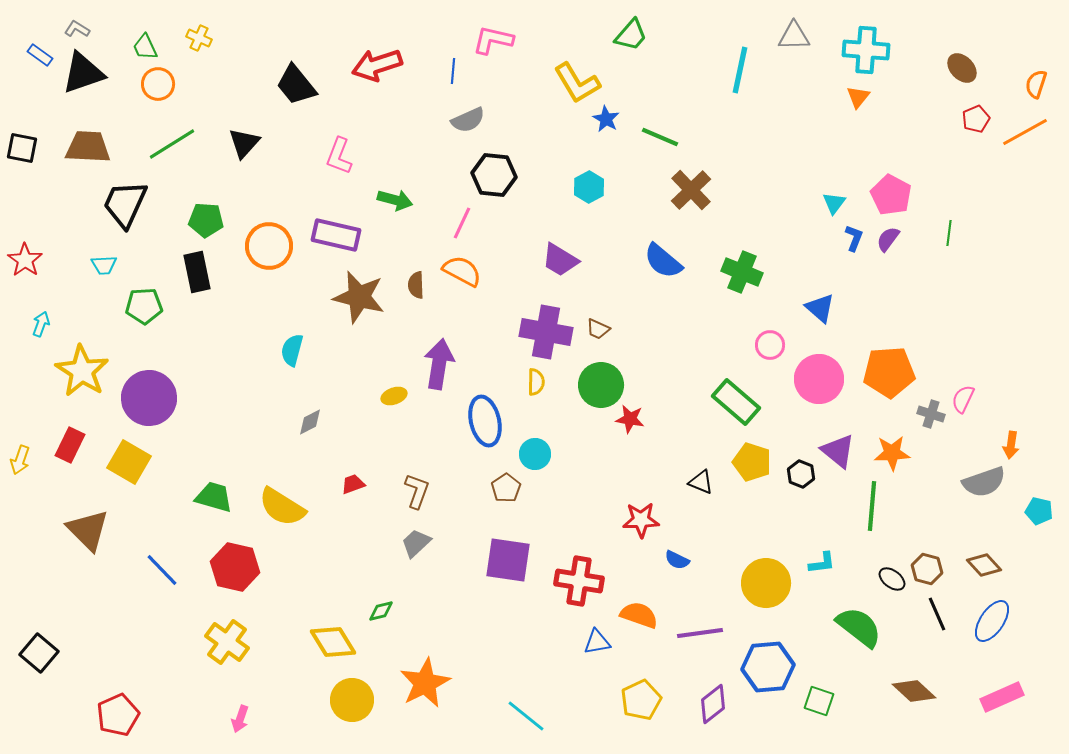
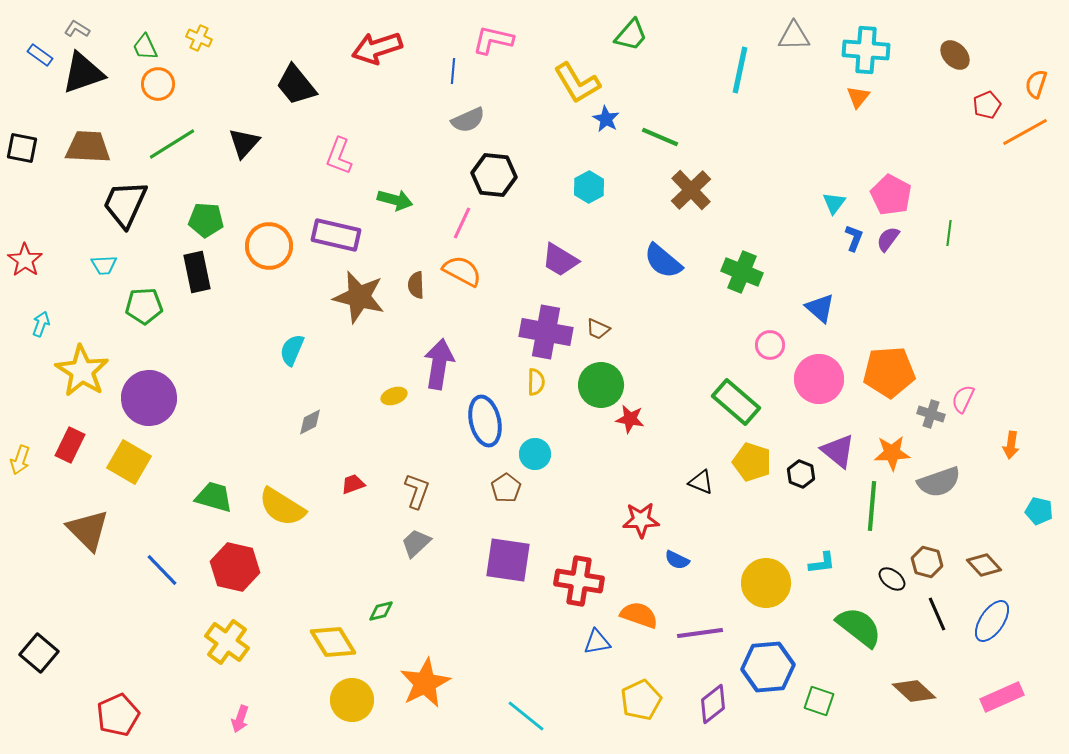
red arrow at (377, 65): moved 17 px up
brown ellipse at (962, 68): moved 7 px left, 13 px up
red pentagon at (976, 119): moved 11 px right, 14 px up
cyan semicircle at (292, 350): rotated 8 degrees clockwise
gray semicircle at (984, 482): moved 45 px left
brown hexagon at (927, 569): moved 7 px up
